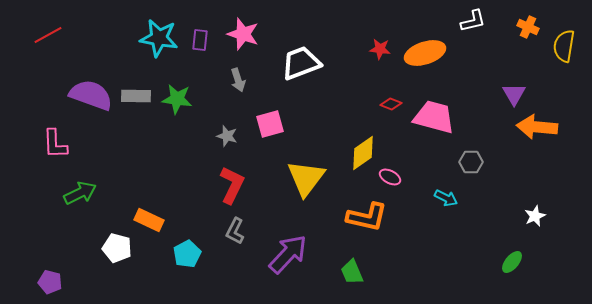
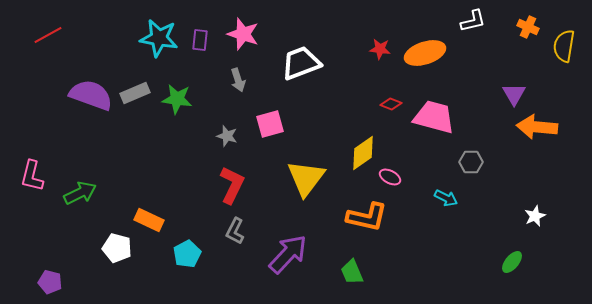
gray rectangle: moved 1 px left, 3 px up; rotated 24 degrees counterclockwise
pink L-shape: moved 23 px left, 32 px down; rotated 16 degrees clockwise
